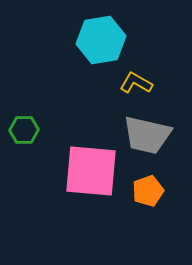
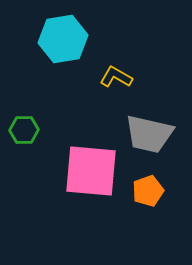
cyan hexagon: moved 38 px left, 1 px up
yellow L-shape: moved 20 px left, 6 px up
gray trapezoid: moved 2 px right, 1 px up
